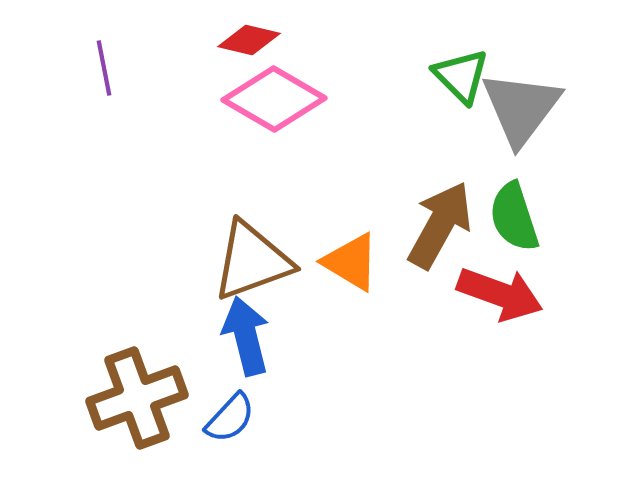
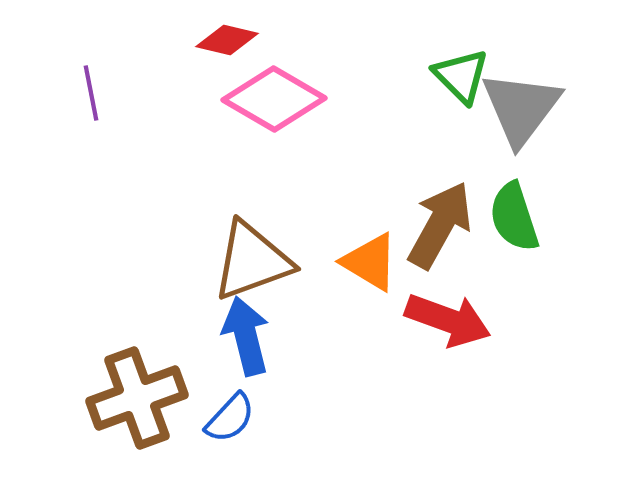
red diamond: moved 22 px left
purple line: moved 13 px left, 25 px down
orange triangle: moved 19 px right
red arrow: moved 52 px left, 26 px down
